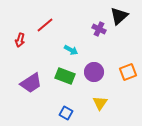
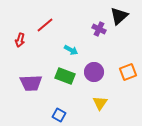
purple trapezoid: rotated 30 degrees clockwise
blue square: moved 7 px left, 2 px down
